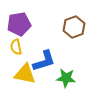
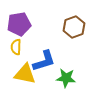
yellow semicircle: rotated 14 degrees clockwise
